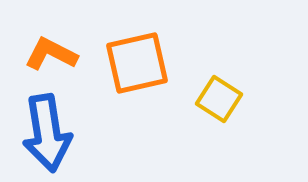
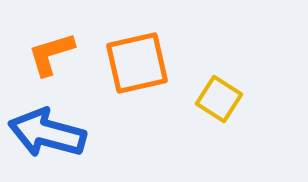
orange L-shape: rotated 44 degrees counterclockwise
blue arrow: rotated 114 degrees clockwise
